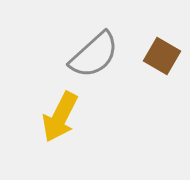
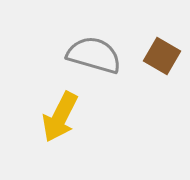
gray semicircle: rotated 122 degrees counterclockwise
